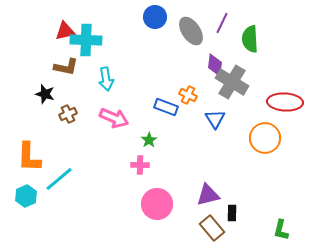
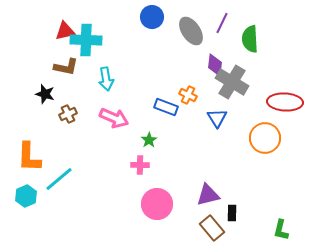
blue circle: moved 3 px left
blue triangle: moved 2 px right, 1 px up
